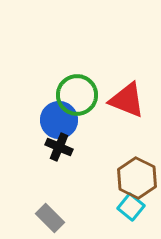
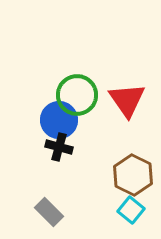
red triangle: rotated 33 degrees clockwise
black cross: rotated 8 degrees counterclockwise
brown hexagon: moved 4 px left, 3 px up
cyan square: moved 3 px down
gray rectangle: moved 1 px left, 6 px up
